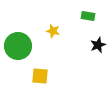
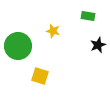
yellow square: rotated 12 degrees clockwise
